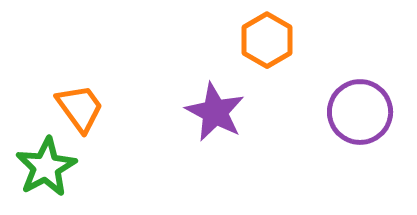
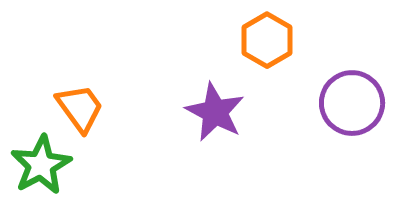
purple circle: moved 8 px left, 9 px up
green star: moved 5 px left, 2 px up
